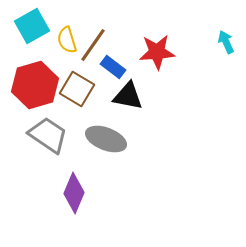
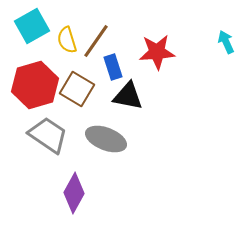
brown line: moved 3 px right, 4 px up
blue rectangle: rotated 35 degrees clockwise
purple diamond: rotated 6 degrees clockwise
